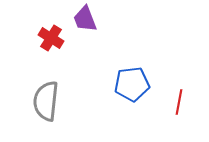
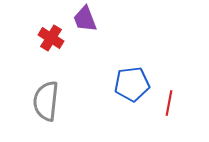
red line: moved 10 px left, 1 px down
